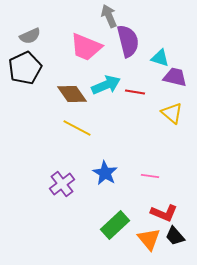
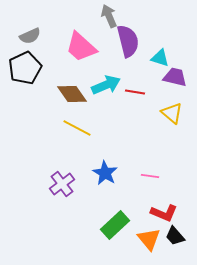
pink trapezoid: moved 5 px left; rotated 20 degrees clockwise
